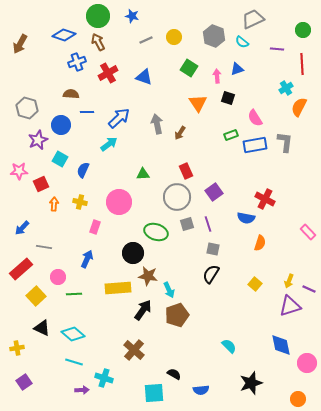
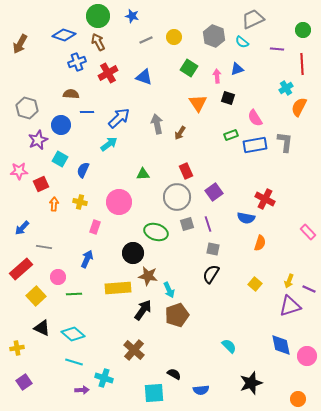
pink circle at (307, 363): moved 7 px up
